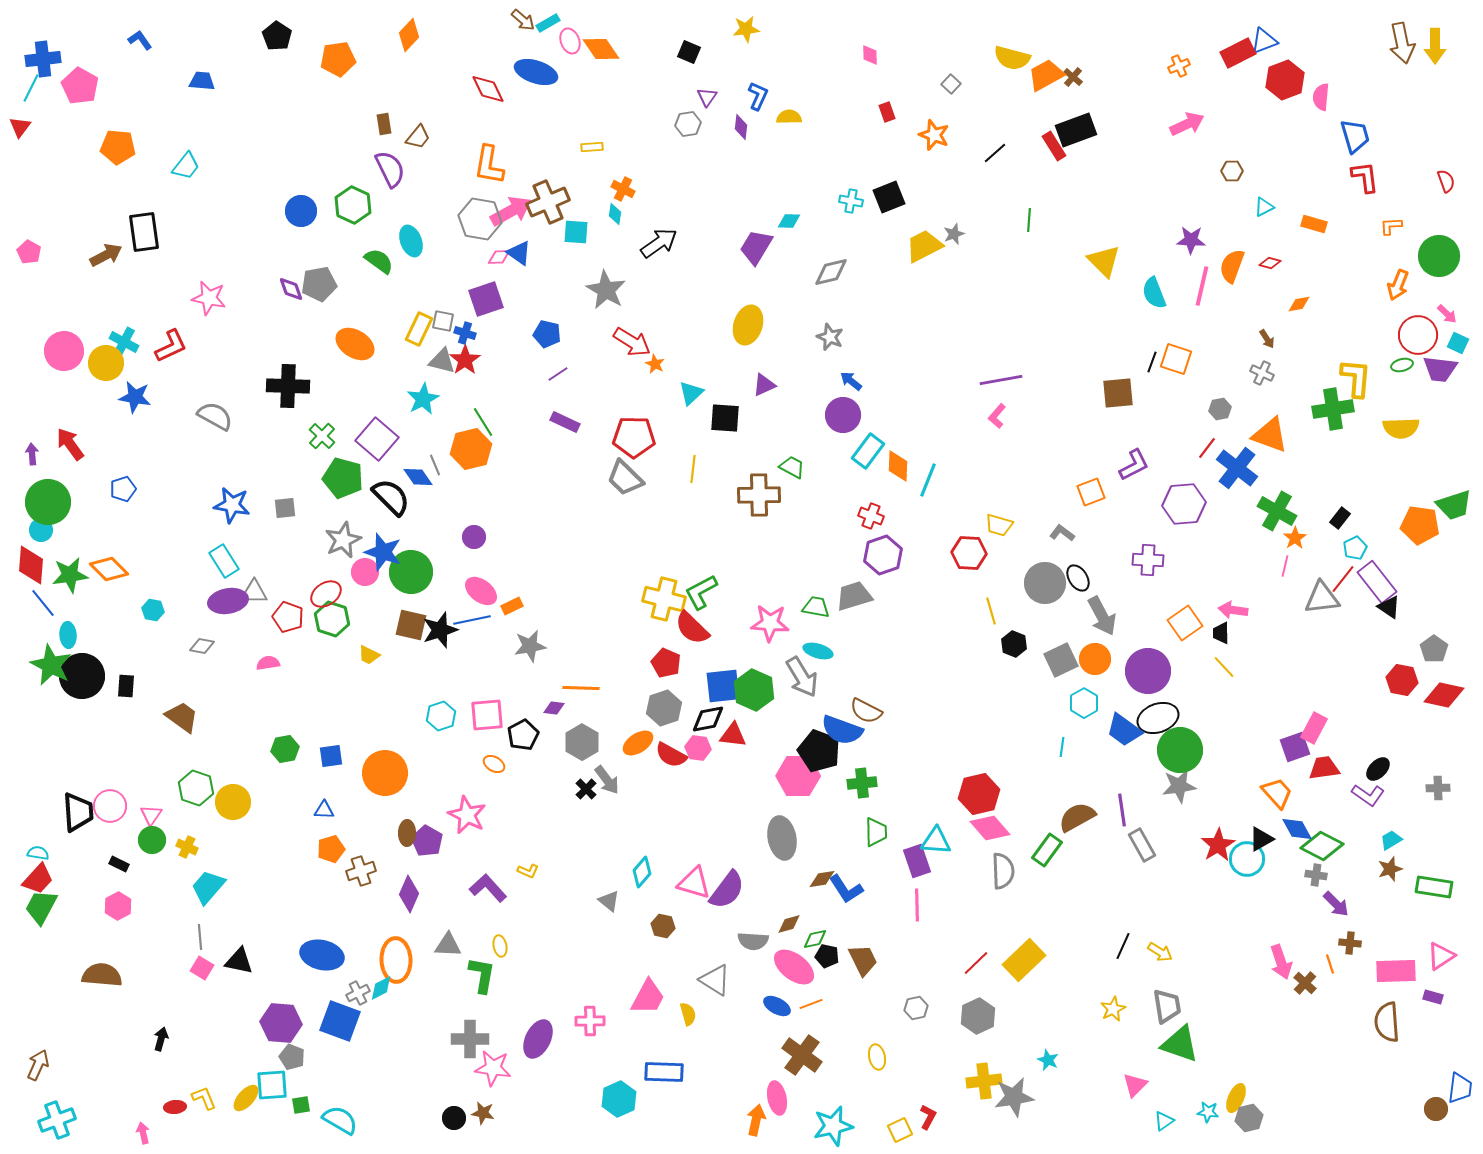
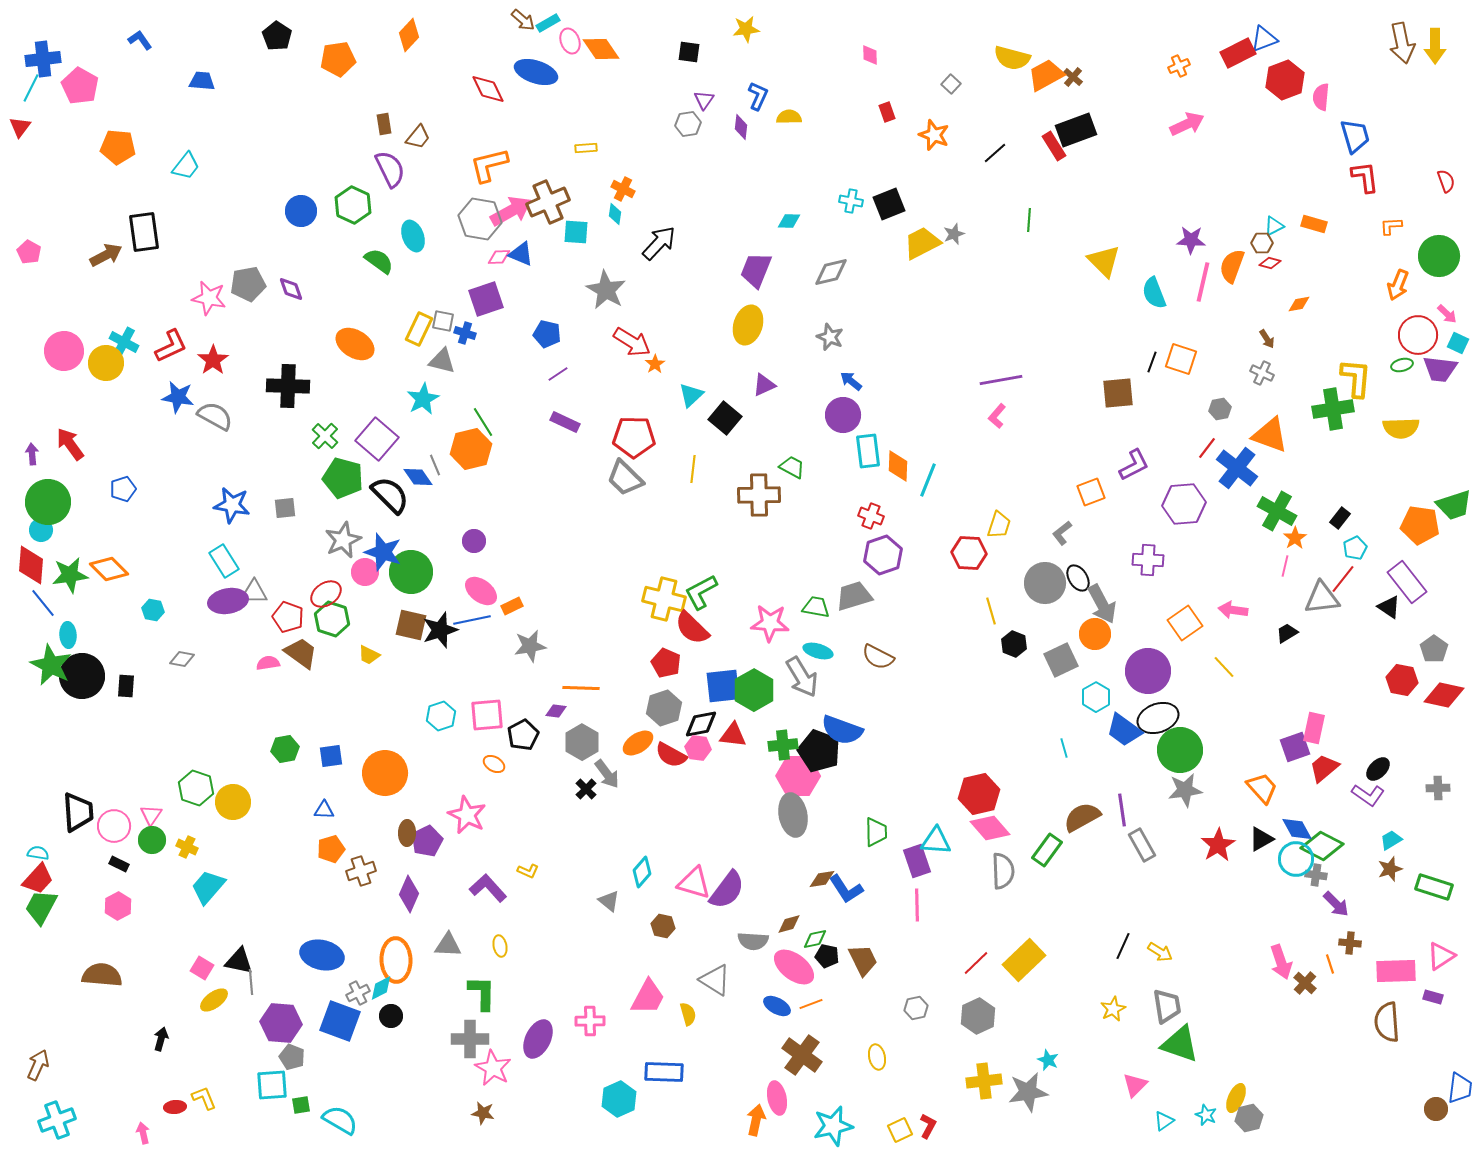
blue triangle at (1264, 41): moved 2 px up
black square at (689, 52): rotated 15 degrees counterclockwise
purple triangle at (707, 97): moved 3 px left, 3 px down
yellow rectangle at (592, 147): moved 6 px left, 1 px down
orange L-shape at (489, 165): rotated 66 degrees clockwise
brown hexagon at (1232, 171): moved 30 px right, 72 px down
black square at (889, 197): moved 7 px down
cyan triangle at (1264, 207): moved 10 px right, 19 px down
cyan ellipse at (411, 241): moved 2 px right, 5 px up
black arrow at (659, 243): rotated 12 degrees counterclockwise
yellow trapezoid at (924, 246): moved 2 px left, 3 px up
purple trapezoid at (756, 247): moved 23 px down; rotated 9 degrees counterclockwise
blue triangle at (519, 253): moved 2 px right, 1 px down; rotated 12 degrees counterclockwise
gray pentagon at (319, 284): moved 71 px left
pink line at (1202, 286): moved 1 px right, 4 px up
orange square at (1176, 359): moved 5 px right
red star at (465, 360): moved 252 px left
orange star at (655, 364): rotated 12 degrees clockwise
cyan triangle at (691, 393): moved 2 px down
blue star at (135, 397): moved 43 px right
black square at (725, 418): rotated 36 degrees clockwise
green cross at (322, 436): moved 3 px right
cyan rectangle at (868, 451): rotated 44 degrees counterclockwise
black semicircle at (391, 497): moved 1 px left, 2 px up
yellow trapezoid at (999, 525): rotated 88 degrees counterclockwise
gray L-shape at (1062, 533): rotated 75 degrees counterclockwise
purple circle at (474, 537): moved 4 px down
purple rectangle at (1377, 582): moved 30 px right
gray arrow at (1102, 616): moved 12 px up
black trapezoid at (1221, 633): moved 66 px right; rotated 60 degrees clockwise
gray diamond at (202, 646): moved 20 px left, 13 px down
orange circle at (1095, 659): moved 25 px up
green hexagon at (754, 690): rotated 6 degrees clockwise
cyan hexagon at (1084, 703): moved 12 px right, 6 px up
purple diamond at (554, 708): moved 2 px right, 3 px down
brown semicircle at (866, 711): moved 12 px right, 54 px up
brown trapezoid at (182, 717): moved 119 px right, 64 px up
black diamond at (708, 719): moved 7 px left, 5 px down
pink rectangle at (1314, 728): rotated 16 degrees counterclockwise
cyan line at (1062, 747): moved 2 px right, 1 px down; rotated 24 degrees counterclockwise
red trapezoid at (1324, 768): rotated 32 degrees counterclockwise
gray arrow at (607, 780): moved 6 px up
green cross at (862, 783): moved 79 px left, 38 px up
gray star at (1179, 786): moved 6 px right, 4 px down
orange trapezoid at (1277, 793): moved 15 px left, 5 px up
pink circle at (110, 806): moved 4 px right, 20 px down
brown semicircle at (1077, 817): moved 5 px right
gray ellipse at (782, 838): moved 11 px right, 23 px up
purple pentagon at (427, 841): rotated 16 degrees clockwise
cyan circle at (1247, 859): moved 49 px right
green rectangle at (1434, 887): rotated 9 degrees clockwise
gray line at (200, 937): moved 51 px right, 45 px down
green L-shape at (482, 975): moved 18 px down; rotated 9 degrees counterclockwise
pink star at (493, 1068): rotated 21 degrees clockwise
gray star at (1014, 1097): moved 14 px right, 5 px up
yellow ellipse at (246, 1098): moved 32 px left, 98 px up; rotated 12 degrees clockwise
cyan star at (1208, 1112): moved 2 px left, 3 px down; rotated 15 degrees clockwise
red L-shape at (928, 1117): moved 9 px down
black circle at (454, 1118): moved 63 px left, 102 px up
